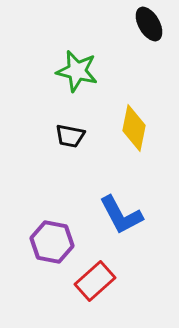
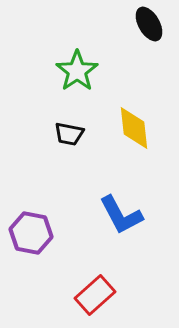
green star: rotated 24 degrees clockwise
yellow diamond: rotated 18 degrees counterclockwise
black trapezoid: moved 1 px left, 2 px up
purple hexagon: moved 21 px left, 9 px up
red rectangle: moved 14 px down
